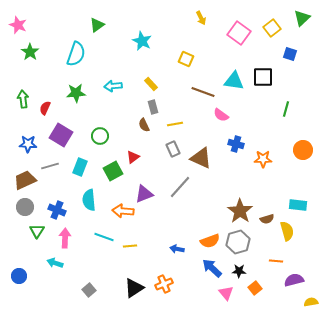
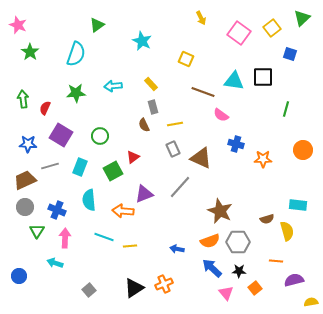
brown star at (240, 211): moved 20 px left; rotated 10 degrees counterclockwise
gray hexagon at (238, 242): rotated 15 degrees clockwise
